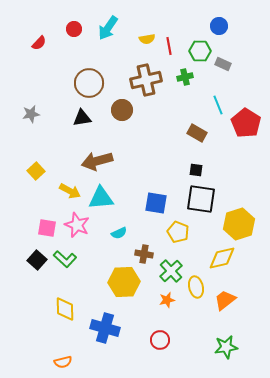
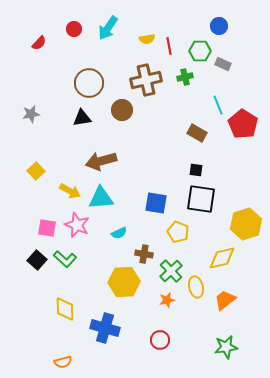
red pentagon at (246, 123): moved 3 px left, 1 px down
brown arrow at (97, 161): moved 4 px right
yellow hexagon at (239, 224): moved 7 px right
